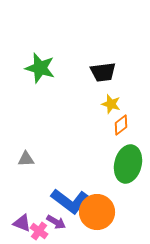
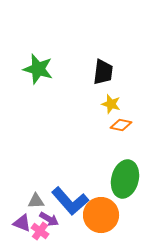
green star: moved 2 px left, 1 px down
black trapezoid: rotated 76 degrees counterclockwise
orange diamond: rotated 50 degrees clockwise
gray triangle: moved 10 px right, 42 px down
green ellipse: moved 3 px left, 15 px down
blue L-shape: rotated 12 degrees clockwise
orange circle: moved 4 px right, 3 px down
purple arrow: moved 7 px left, 3 px up
pink cross: moved 1 px right
